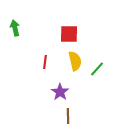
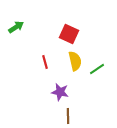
green arrow: moved 1 px right, 1 px up; rotated 70 degrees clockwise
red square: rotated 24 degrees clockwise
red line: rotated 24 degrees counterclockwise
green line: rotated 14 degrees clockwise
purple star: rotated 24 degrees counterclockwise
